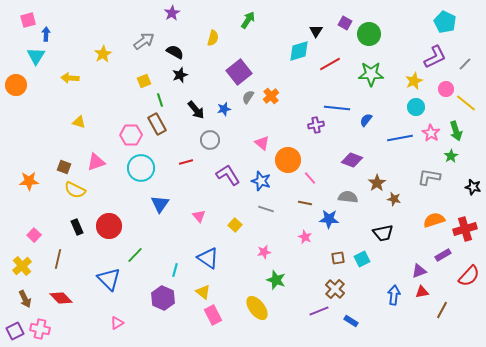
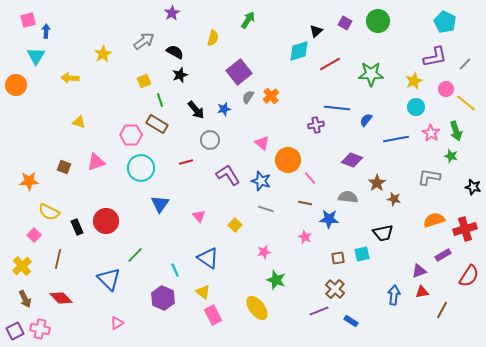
black triangle at (316, 31): rotated 16 degrees clockwise
blue arrow at (46, 34): moved 3 px up
green circle at (369, 34): moved 9 px right, 13 px up
purple L-shape at (435, 57): rotated 15 degrees clockwise
brown rectangle at (157, 124): rotated 30 degrees counterclockwise
blue line at (400, 138): moved 4 px left, 1 px down
green star at (451, 156): rotated 24 degrees counterclockwise
yellow semicircle at (75, 190): moved 26 px left, 22 px down
red circle at (109, 226): moved 3 px left, 5 px up
cyan square at (362, 259): moved 5 px up; rotated 14 degrees clockwise
cyan line at (175, 270): rotated 40 degrees counterclockwise
red semicircle at (469, 276): rotated 10 degrees counterclockwise
